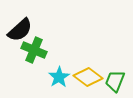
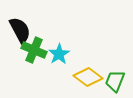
black semicircle: rotated 76 degrees counterclockwise
cyan star: moved 23 px up
